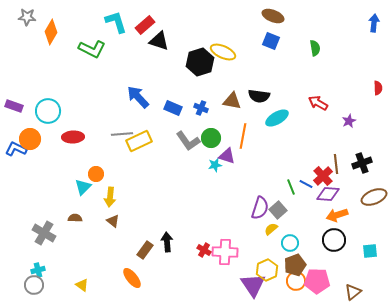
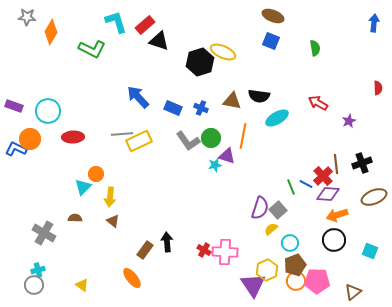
cyan square at (370, 251): rotated 28 degrees clockwise
